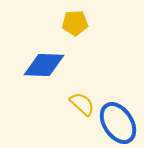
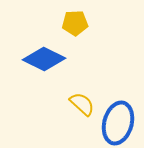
blue diamond: moved 6 px up; rotated 24 degrees clockwise
blue ellipse: rotated 48 degrees clockwise
